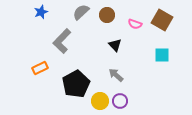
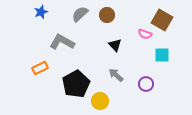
gray semicircle: moved 1 px left, 2 px down
pink semicircle: moved 10 px right, 10 px down
gray L-shape: moved 1 px down; rotated 75 degrees clockwise
purple circle: moved 26 px right, 17 px up
